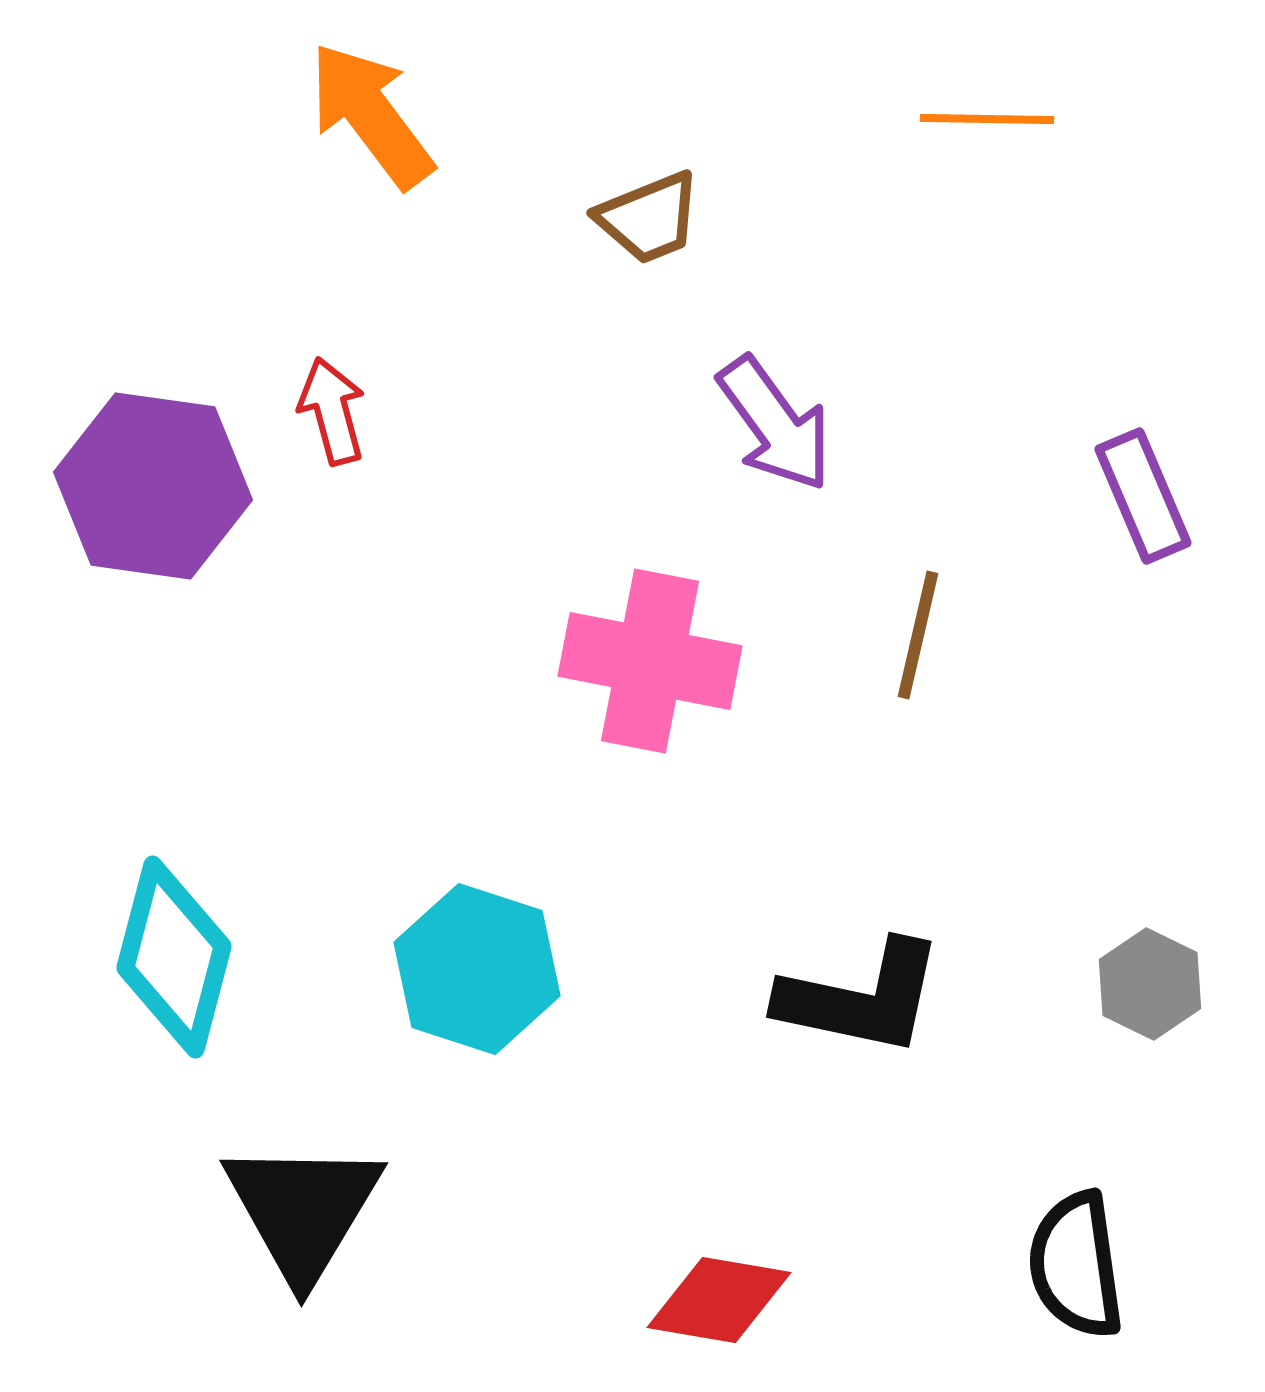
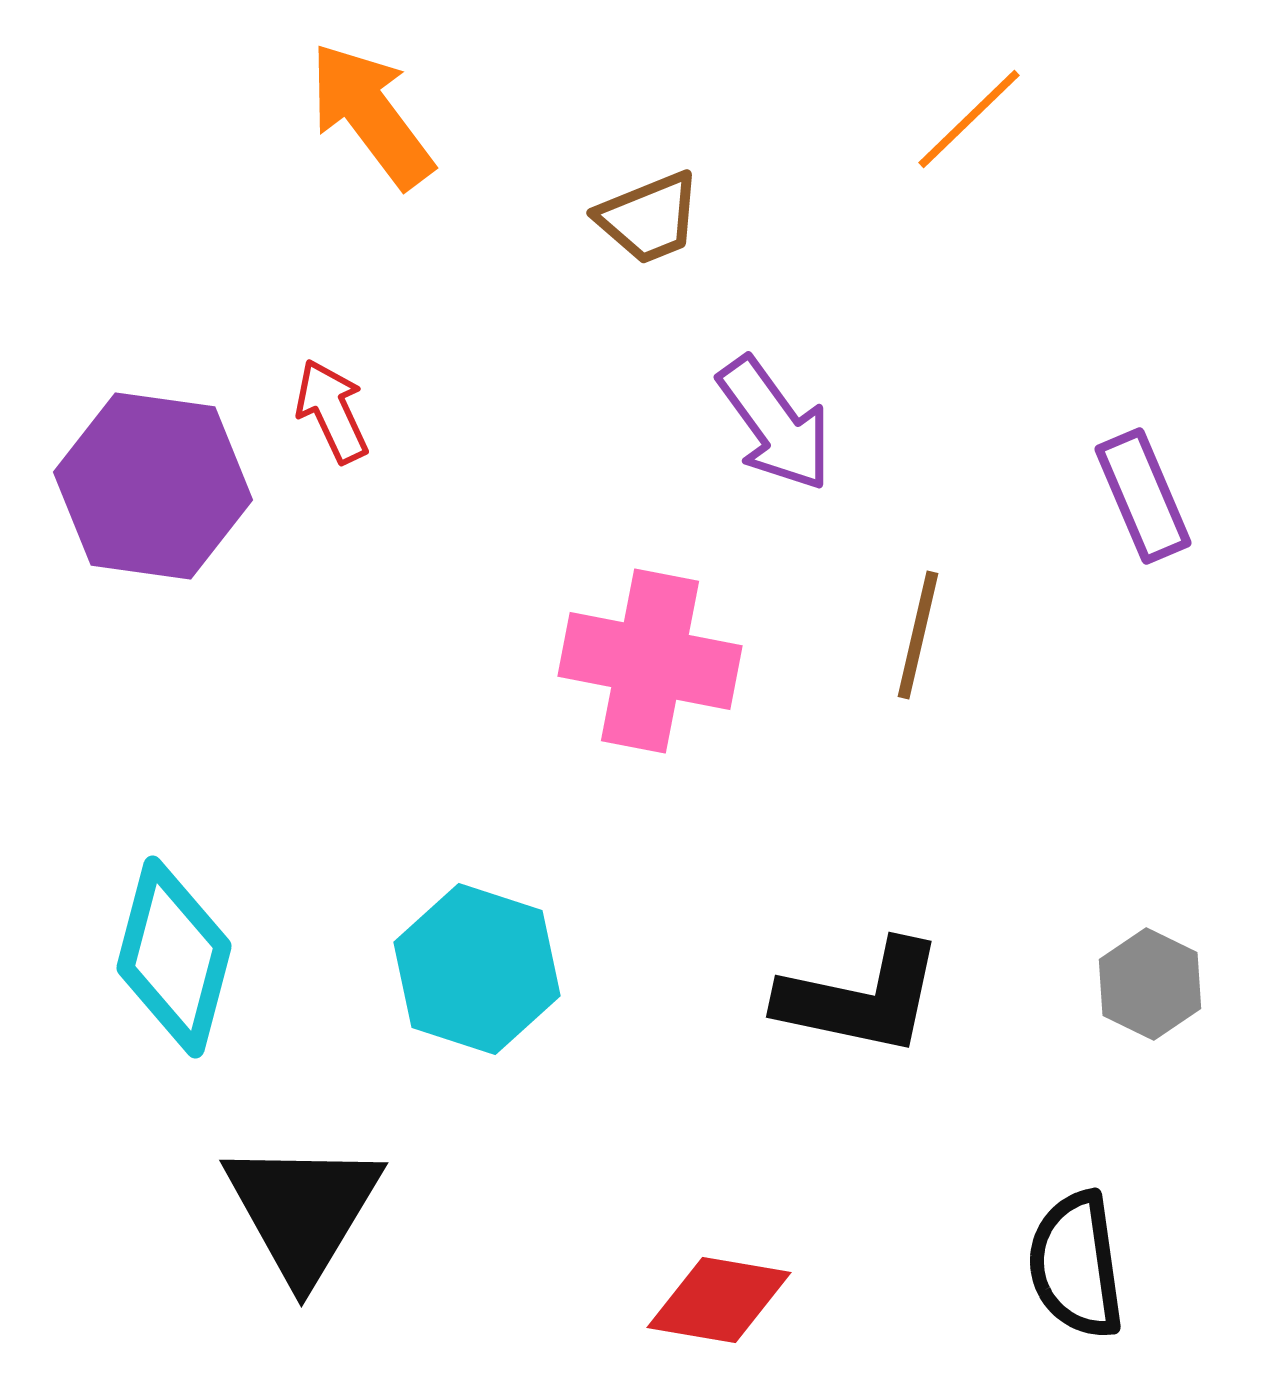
orange line: moved 18 px left; rotated 45 degrees counterclockwise
red arrow: rotated 10 degrees counterclockwise
